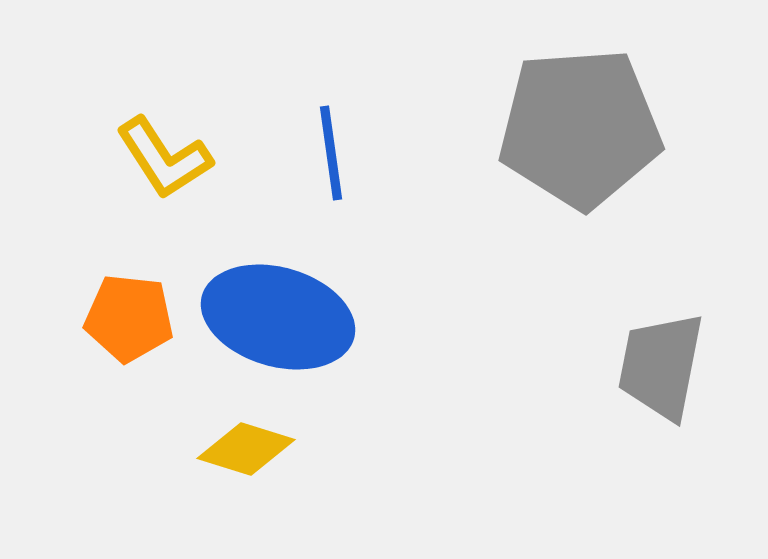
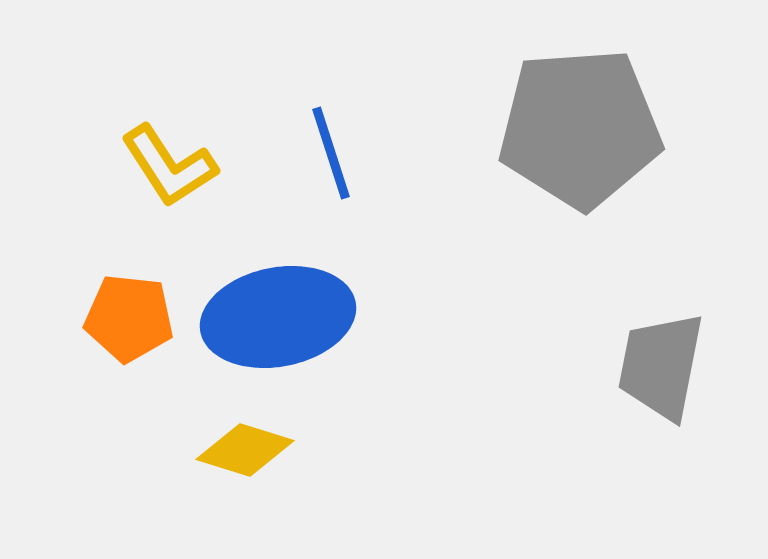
blue line: rotated 10 degrees counterclockwise
yellow L-shape: moved 5 px right, 8 px down
blue ellipse: rotated 27 degrees counterclockwise
yellow diamond: moved 1 px left, 1 px down
